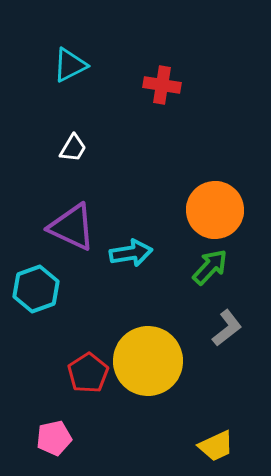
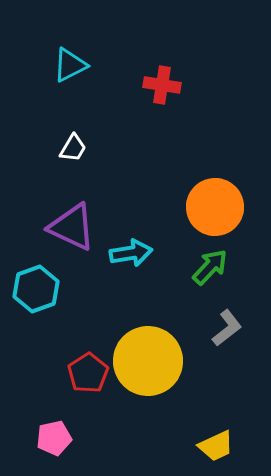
orange circle: moved 3 px up
